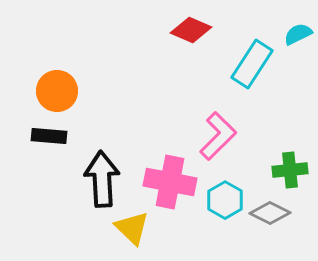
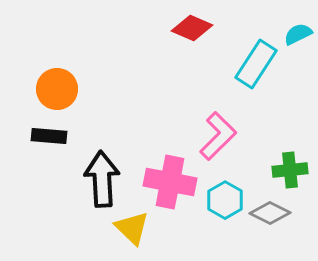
red diamond: moved 1 px right, 2 px up
cyan rectangle: moved 4 px right
orange circle: moved 2 px up
